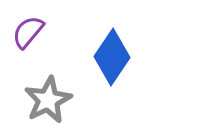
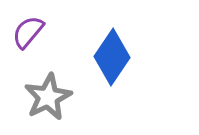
gray star: moved 3 px up
